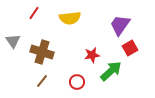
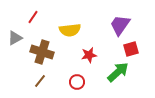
red line: moved 1 px left, 4 px down
yellow semicircle: moved 12 px down
gray triangle: moved 2 px right, 3 px up; rotated 35 degrees clockwise
red square: moved 1 px right, 1 px down; rotated 14 degrees clockwise
red star: moved 3 px left
green arrow: moved 7 px right, 1 px down
brown line: moved 2 px left
